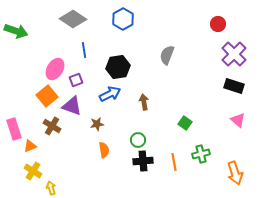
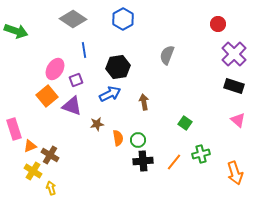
brown cross: moved 2 px left, 29 px down
orange semicircle: moved 14 px right, 12 px up
orange line: rotated 48 degrees clockwise
